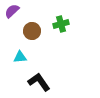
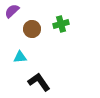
brown circle: moved 2 px up
